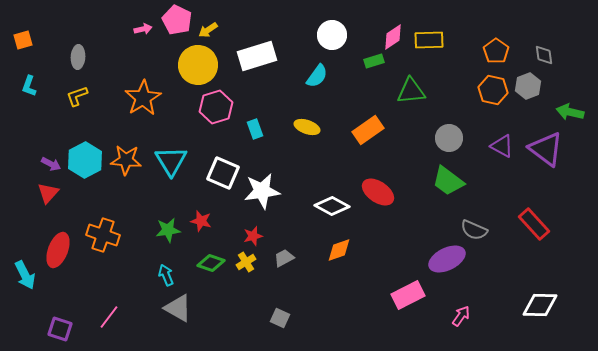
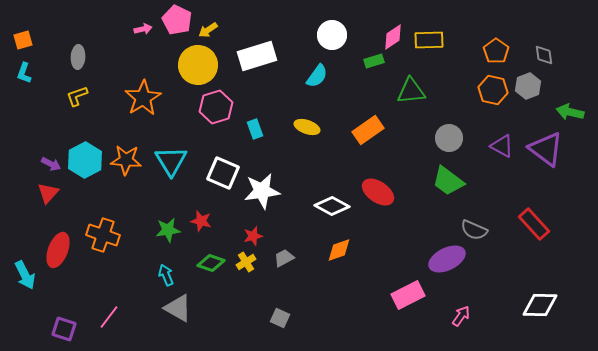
cyan L-shape at (29, 86): moved 5 px left, 13 px up
purple square at (60, 329): moved 4 px right
